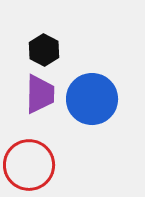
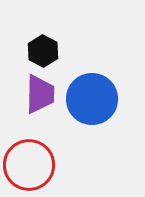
black hexagon: moved 1 px left, 1 px down
